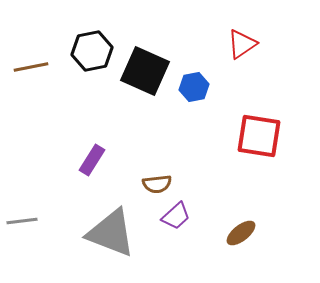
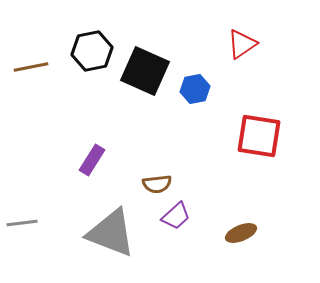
blue hexagon: moved 1 px right, 2 px down
gray line: moved 2 px down
brown ellipse: rotated 16 degrees clockwise
